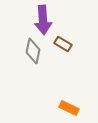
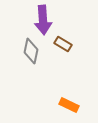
gray diamond: moved 2 px left
orange rectangle: moved 3 px up
